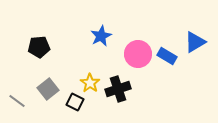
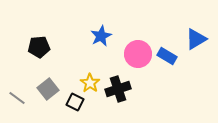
blue triangle: moved 1 px right, 3 px up
gray line: moved 3 px up
